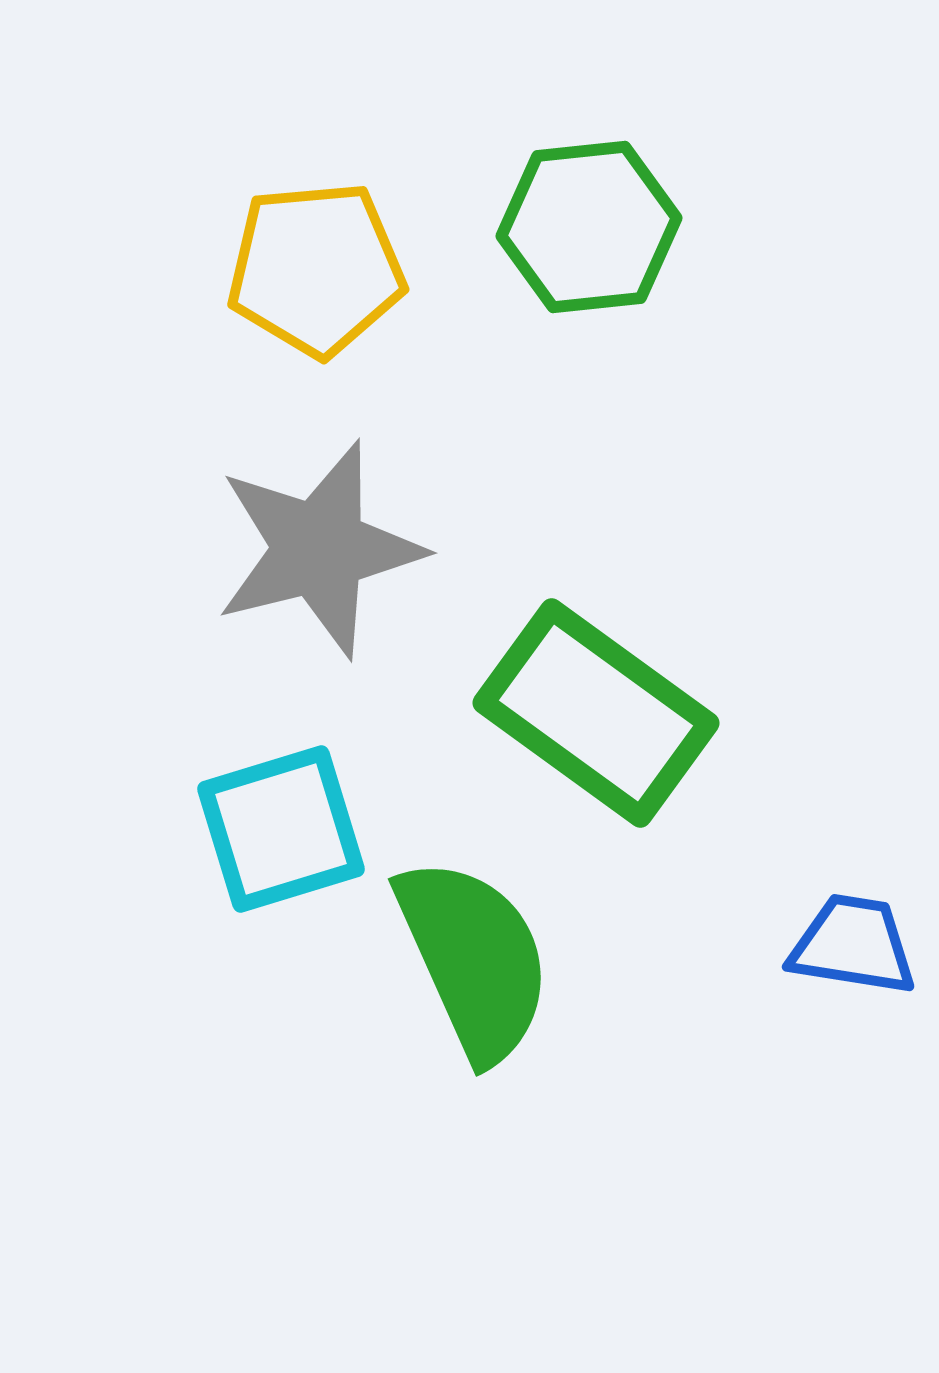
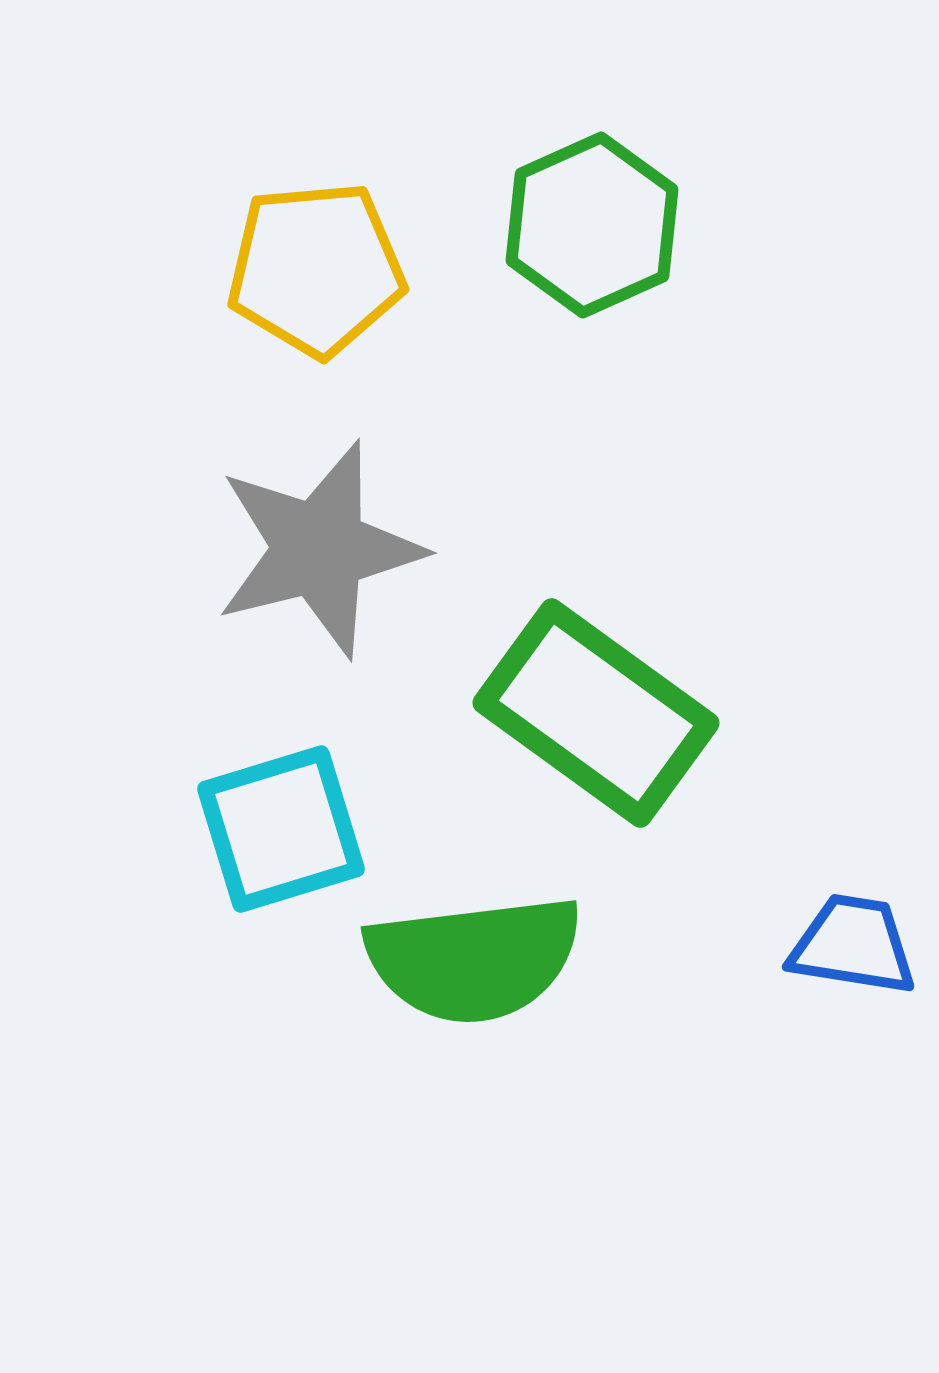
green hexagon: moved 3 px right, 2 px up; rotated 18 degrees counterclockwise
green semicircle: rotated 107 degrees clockwise
